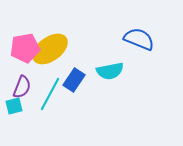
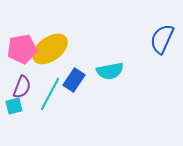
blue semicircle: moved 23 px right; rotated 88 degrees counterclockwise
pink pentagon: moved 3 px left, 1 px down
